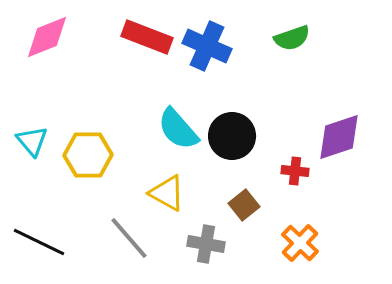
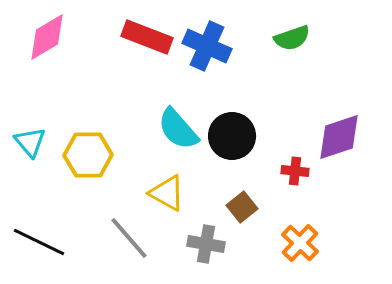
pink diamond: rotated 9 degrees counterclockwise
cyan triangle: moved 2 px left, 1 px down
brown square: moved 2 px left, 2 px down
